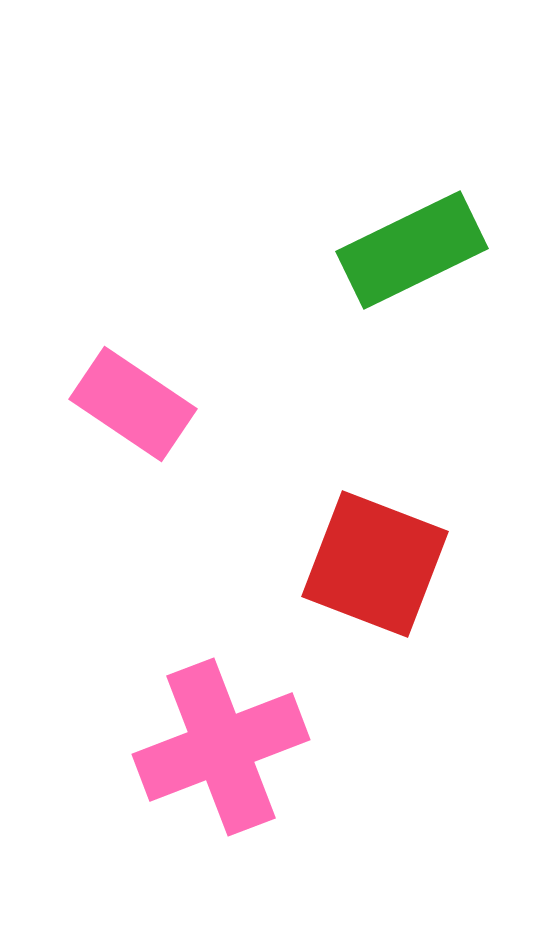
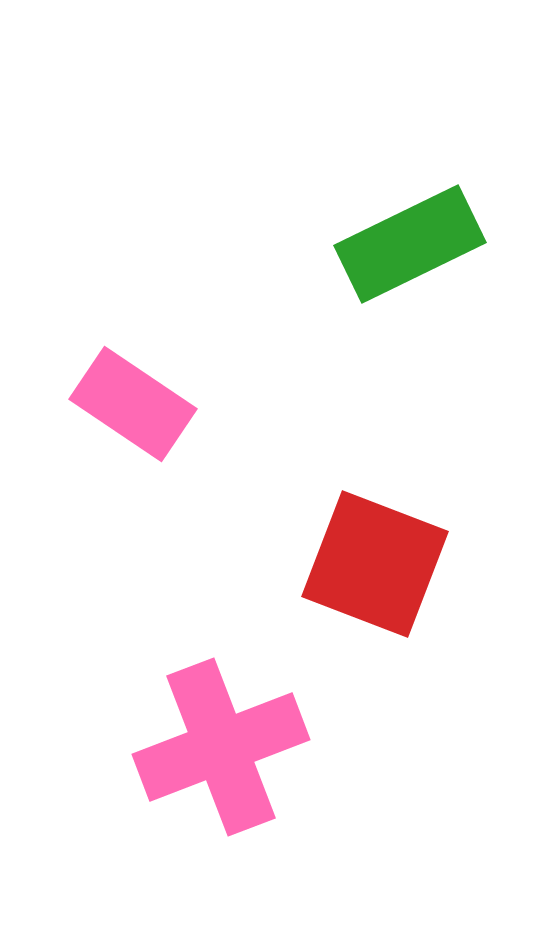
green rectangle: moved 2 px left, 6 px up
